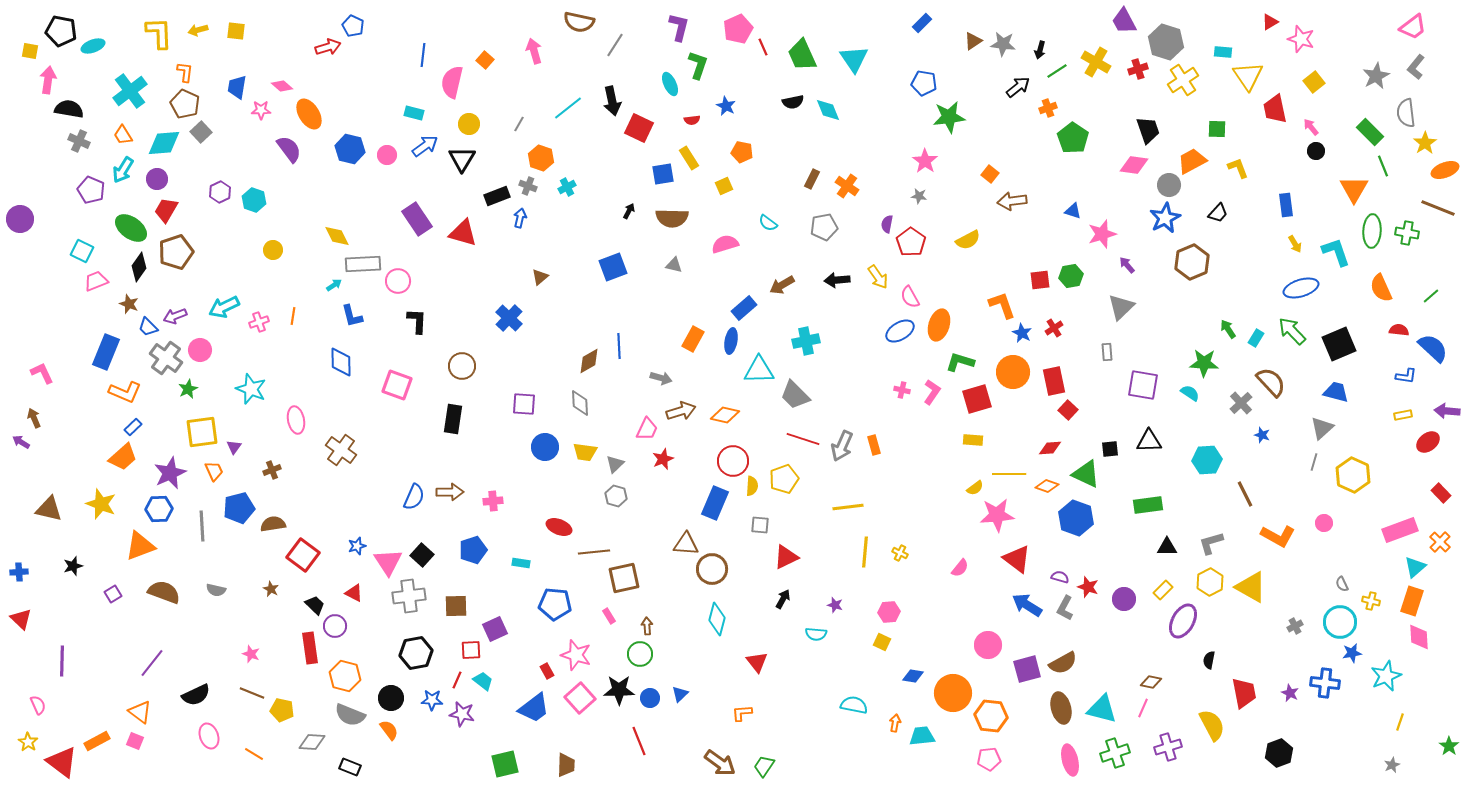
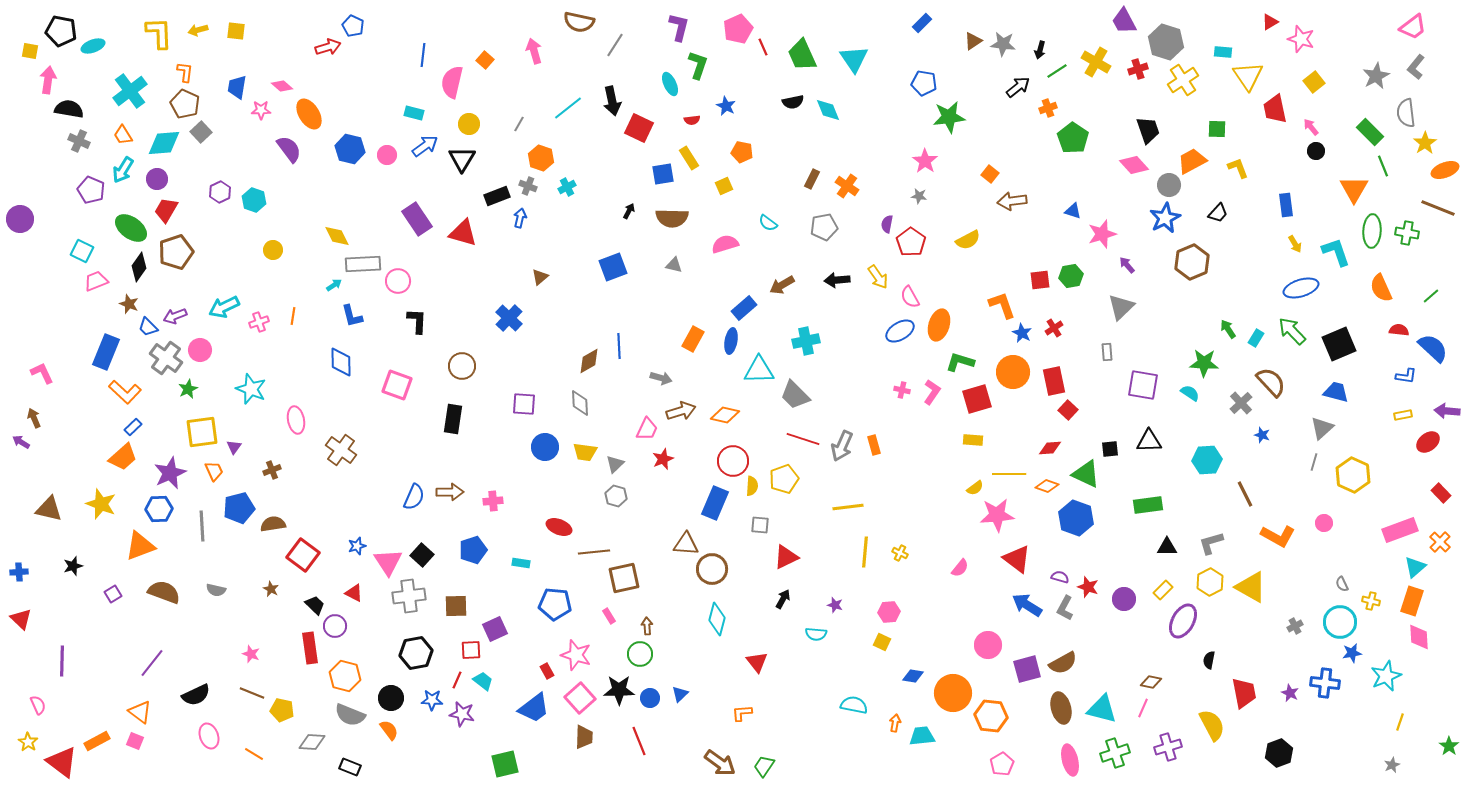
pink diamond at (1134, 165): rotated 40 degrees clockwise
orange L-shape at (125, 392): rotated 20 degrees clockwise
pink pentagon at (989, 759): moved 13 px right, 5 px down; rotated 25 degrees counterclockwise
brown trapezoid at (566, 765): moved 18 px right, 28 px up
